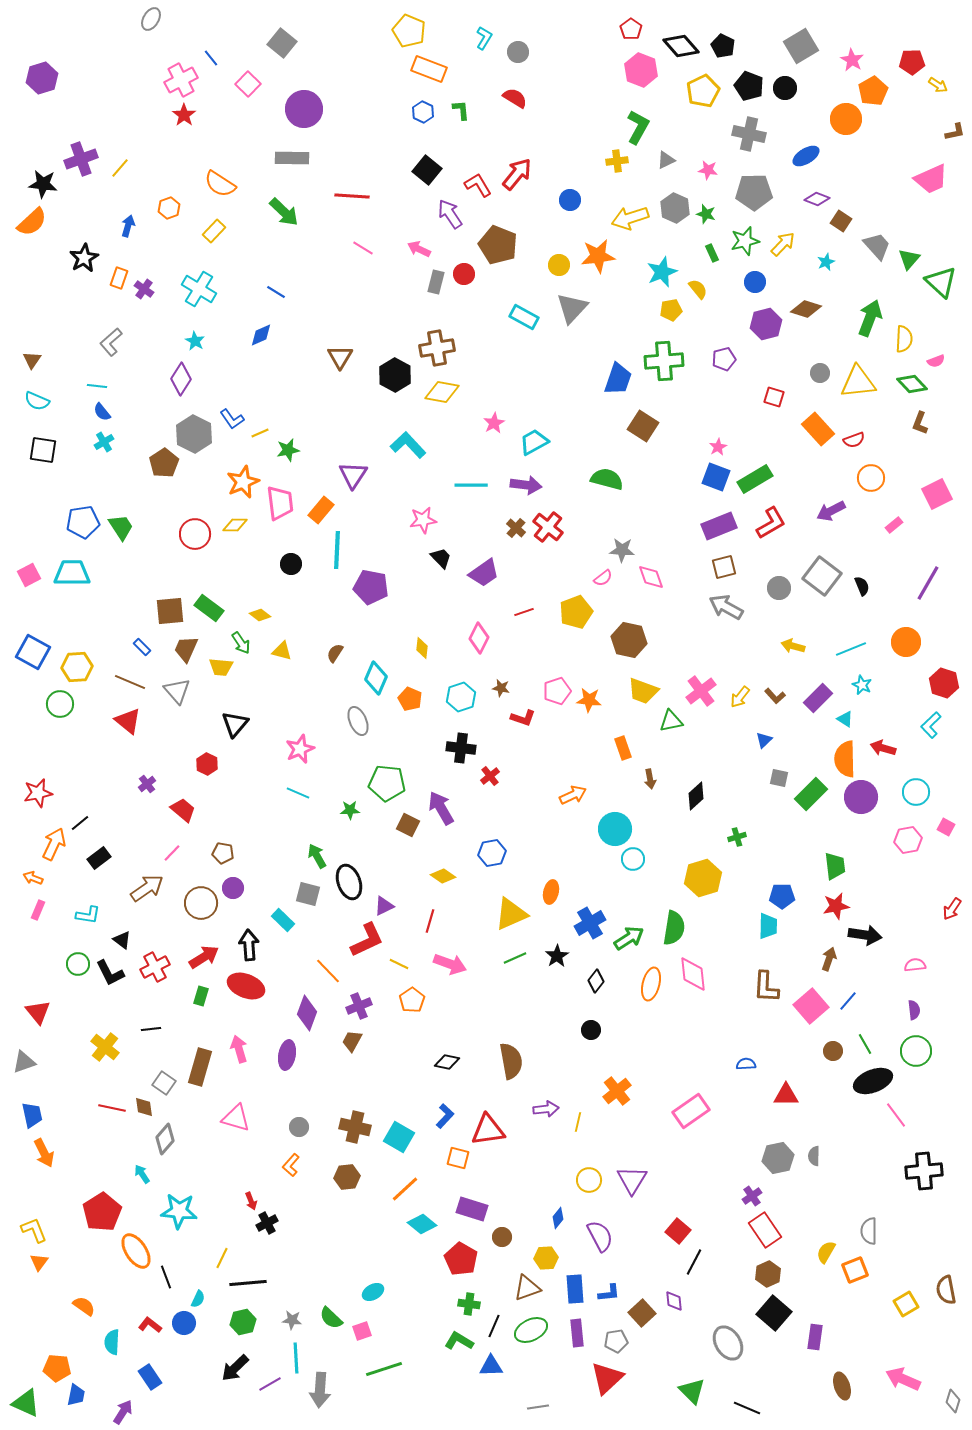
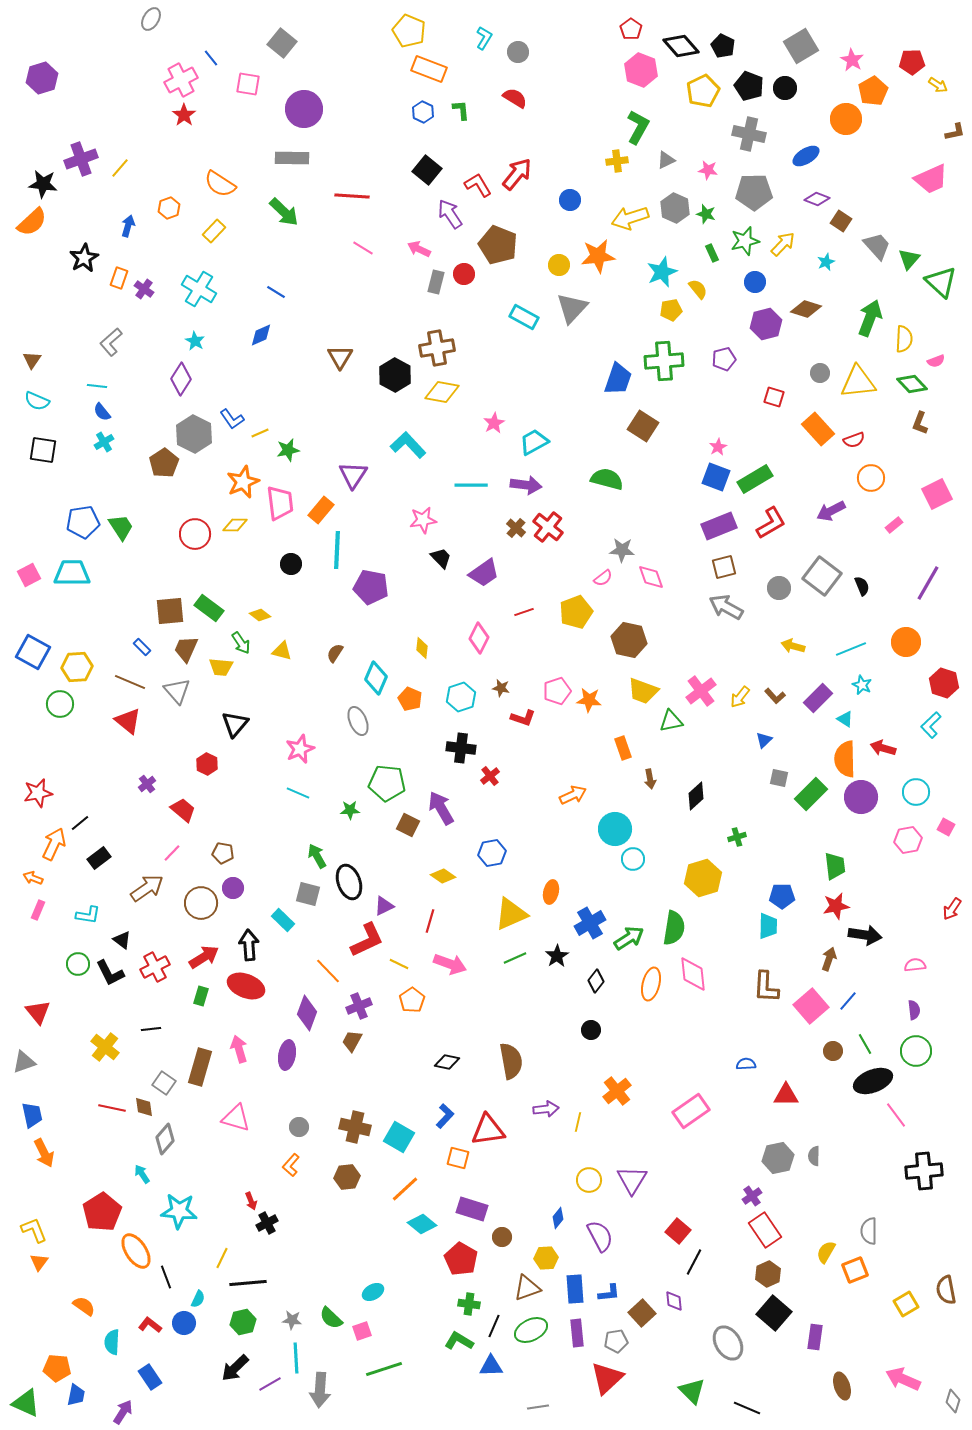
pink square at (248, 84): rotated 35 degrees counterclockwise
